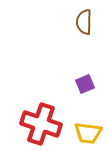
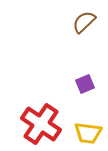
brown semicircle: rotated 45 degrees clockwise
red cross: rotated 15 degrees clockwise
